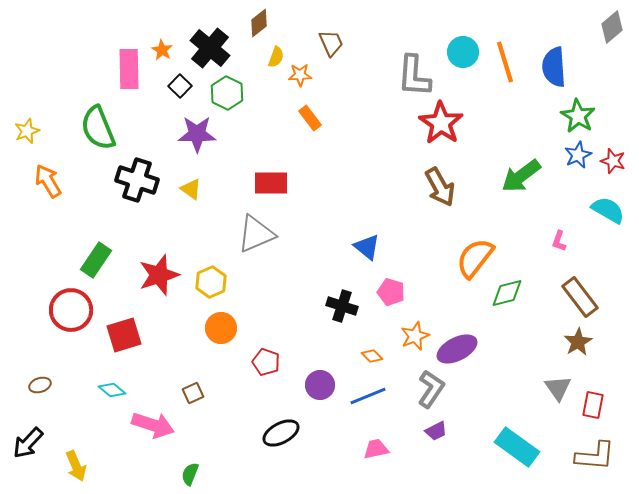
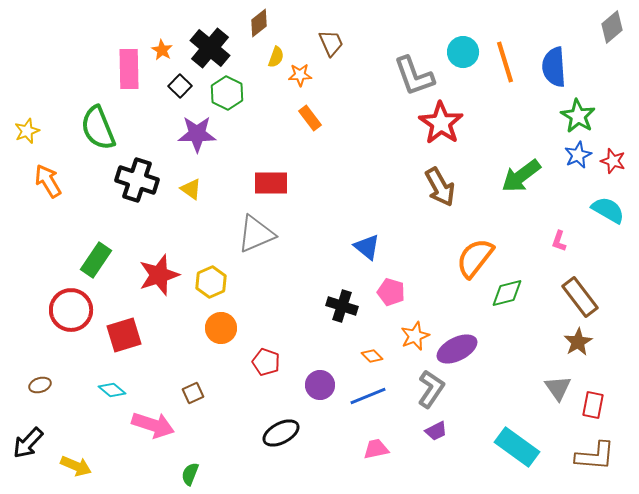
gray L-shape at (414, 76): rotated 24 degrees counterclockwise
yellow arrow at (76, 466): rotated 44 degrees counterclockwise
